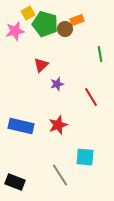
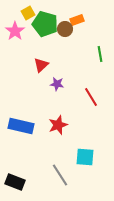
pink star: rotated 24 degrees counterclockwise
purple star: rotated 24 degrees clockwise
